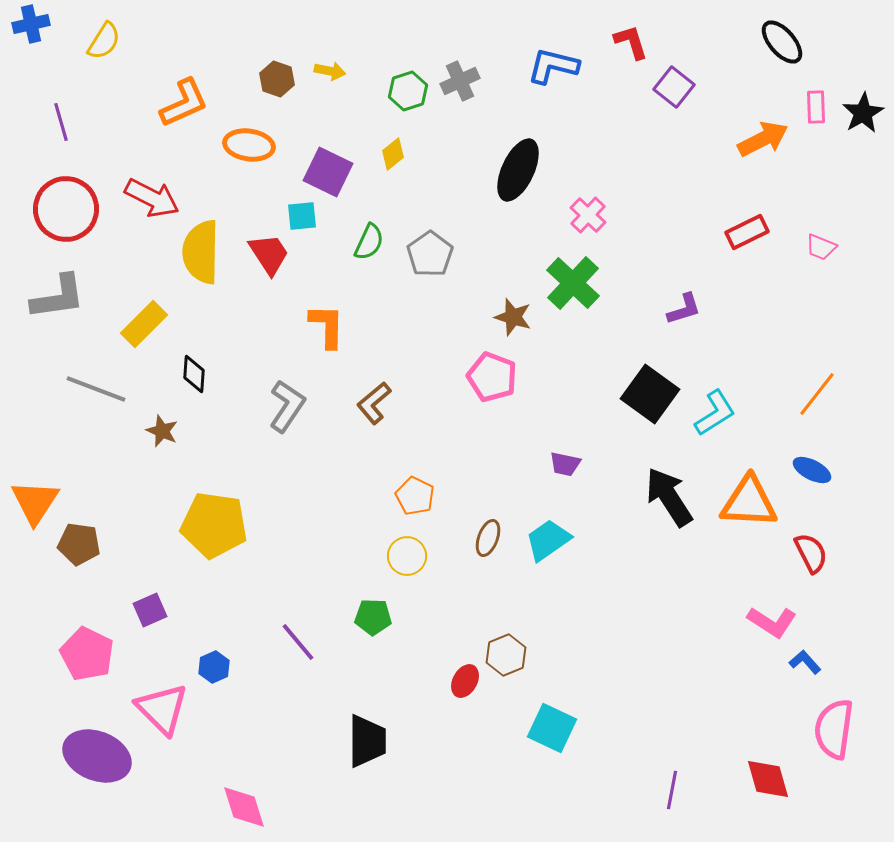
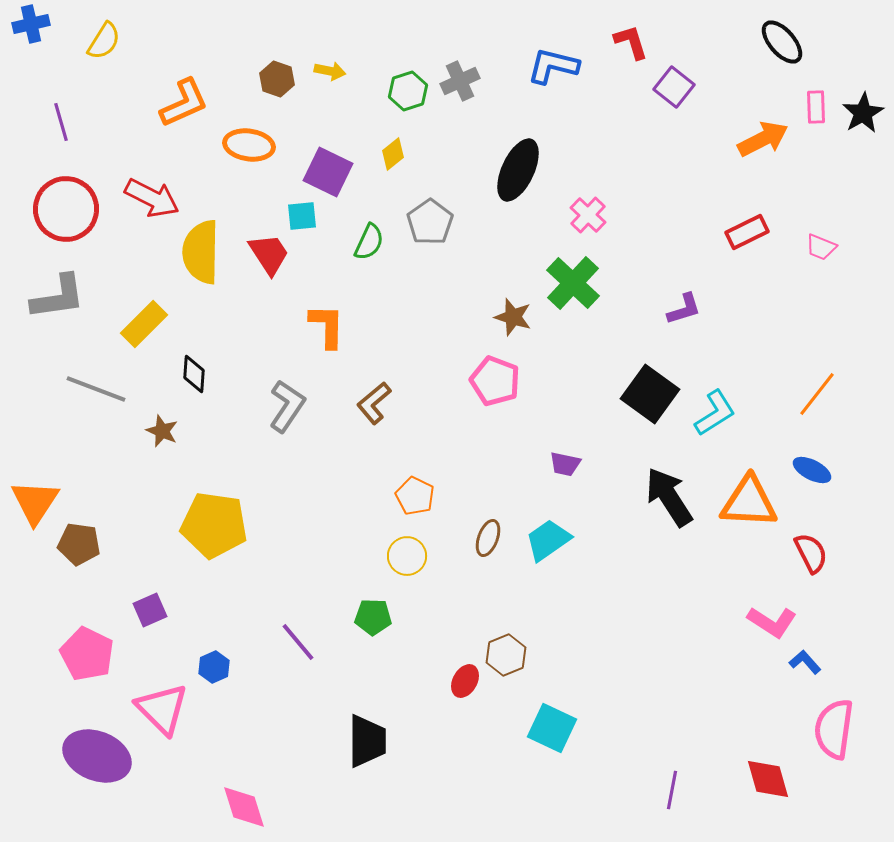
gray pentagon at (430, 254): moved 32 px up
pink pentagon at (492, 377): moved 3 px right, 4 px down
